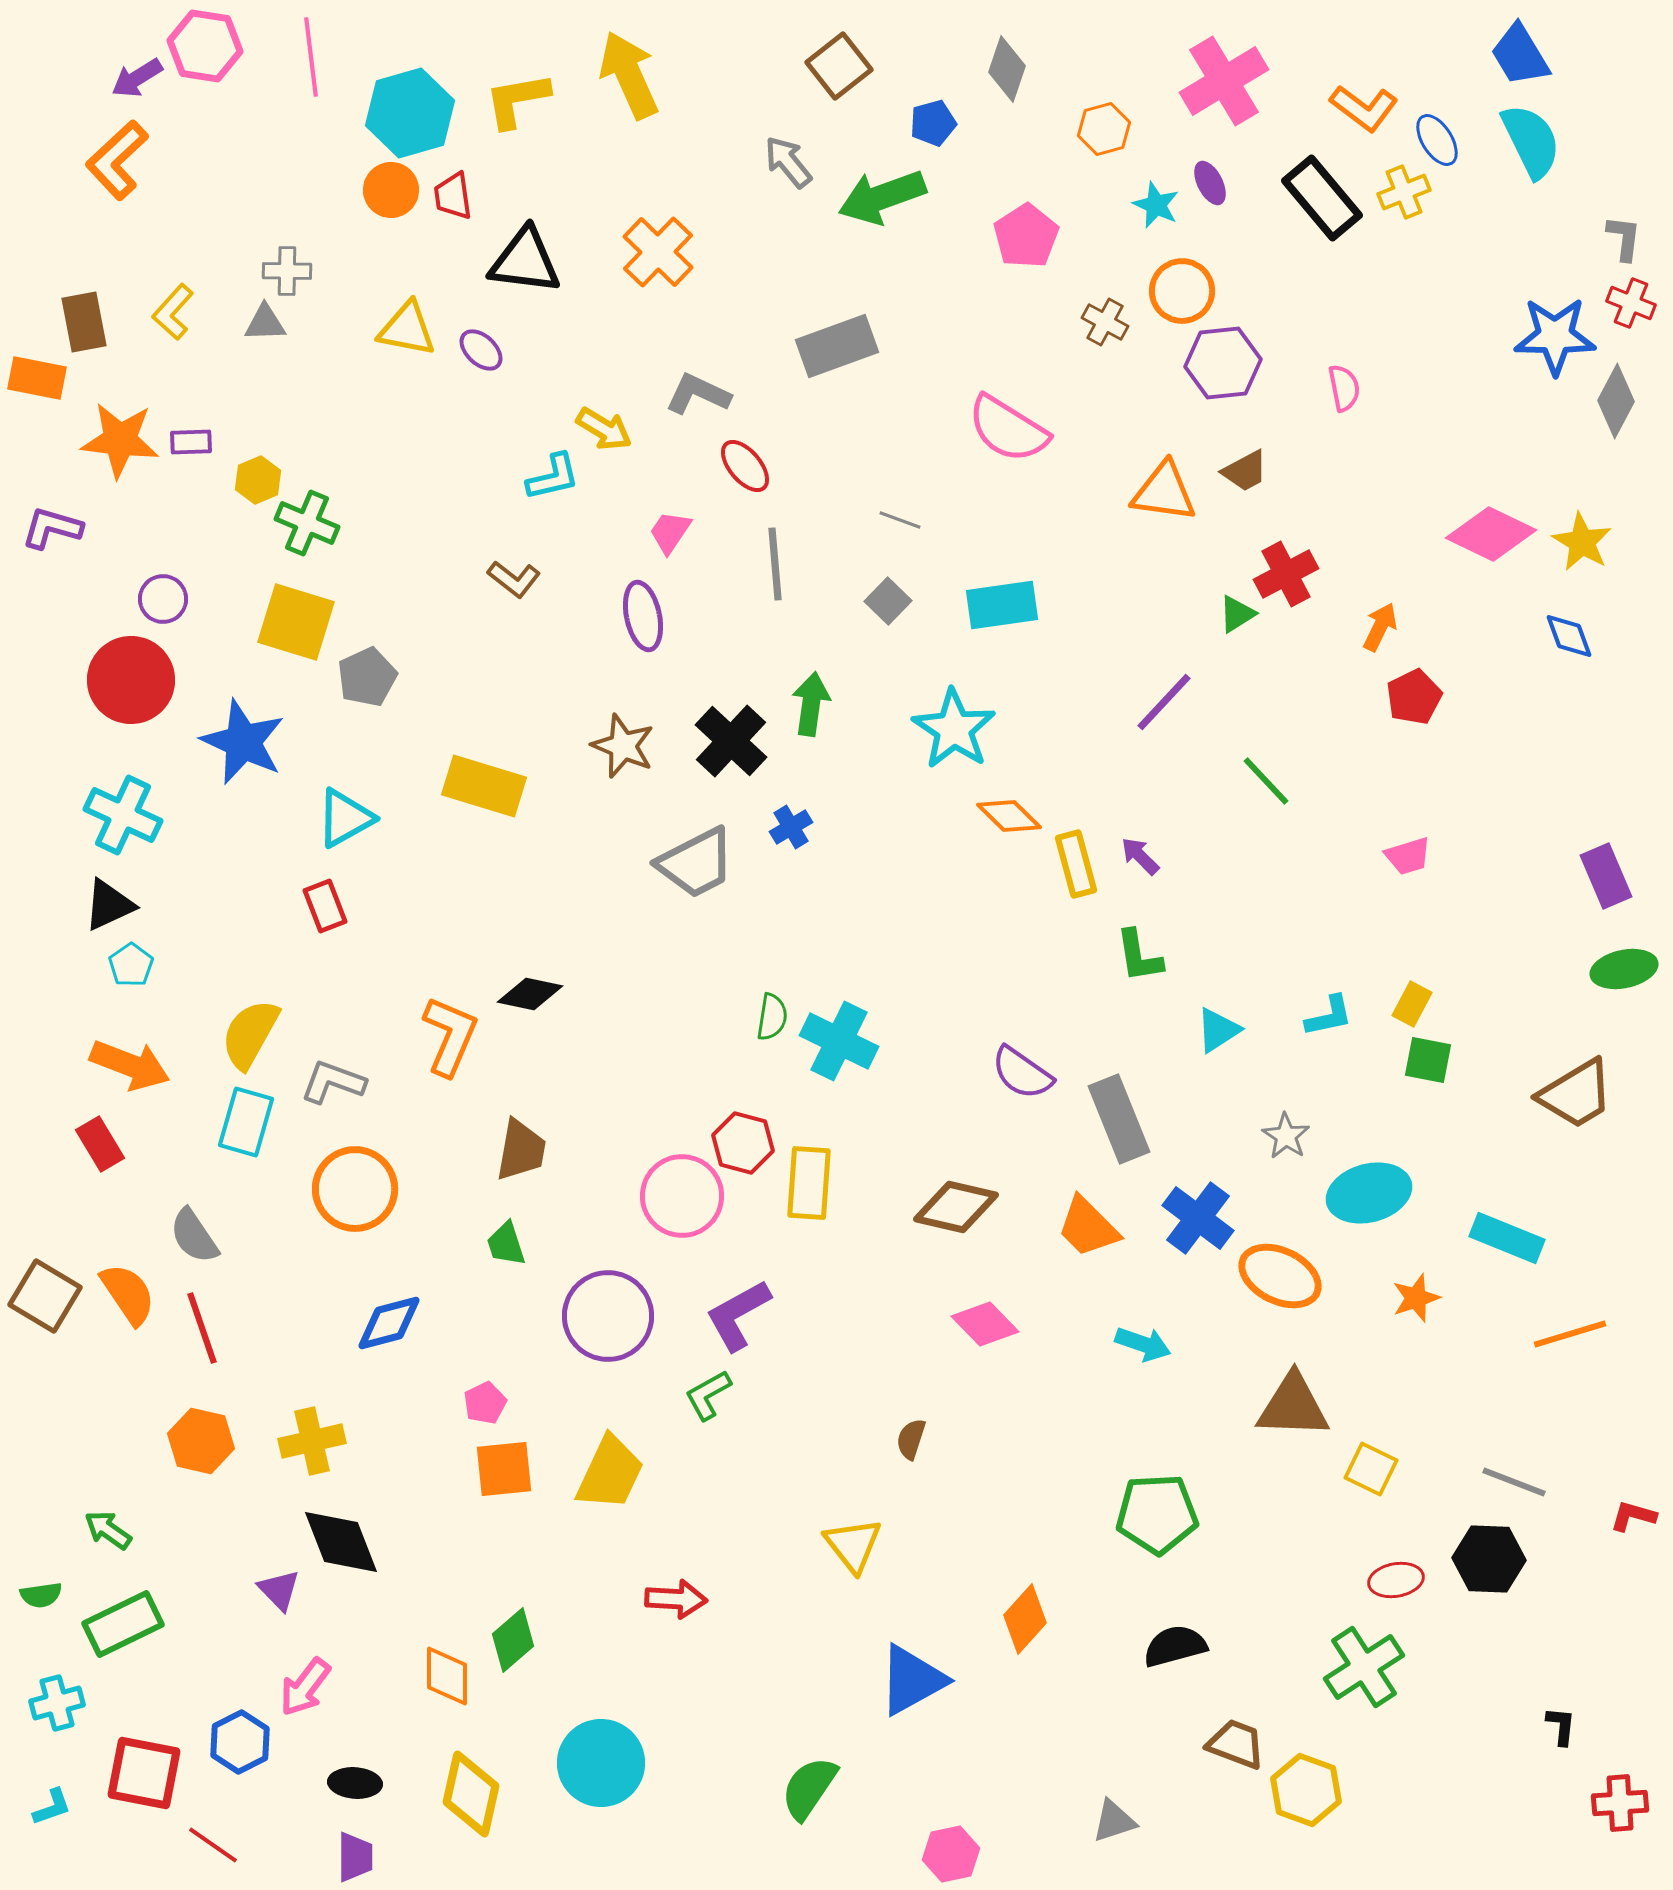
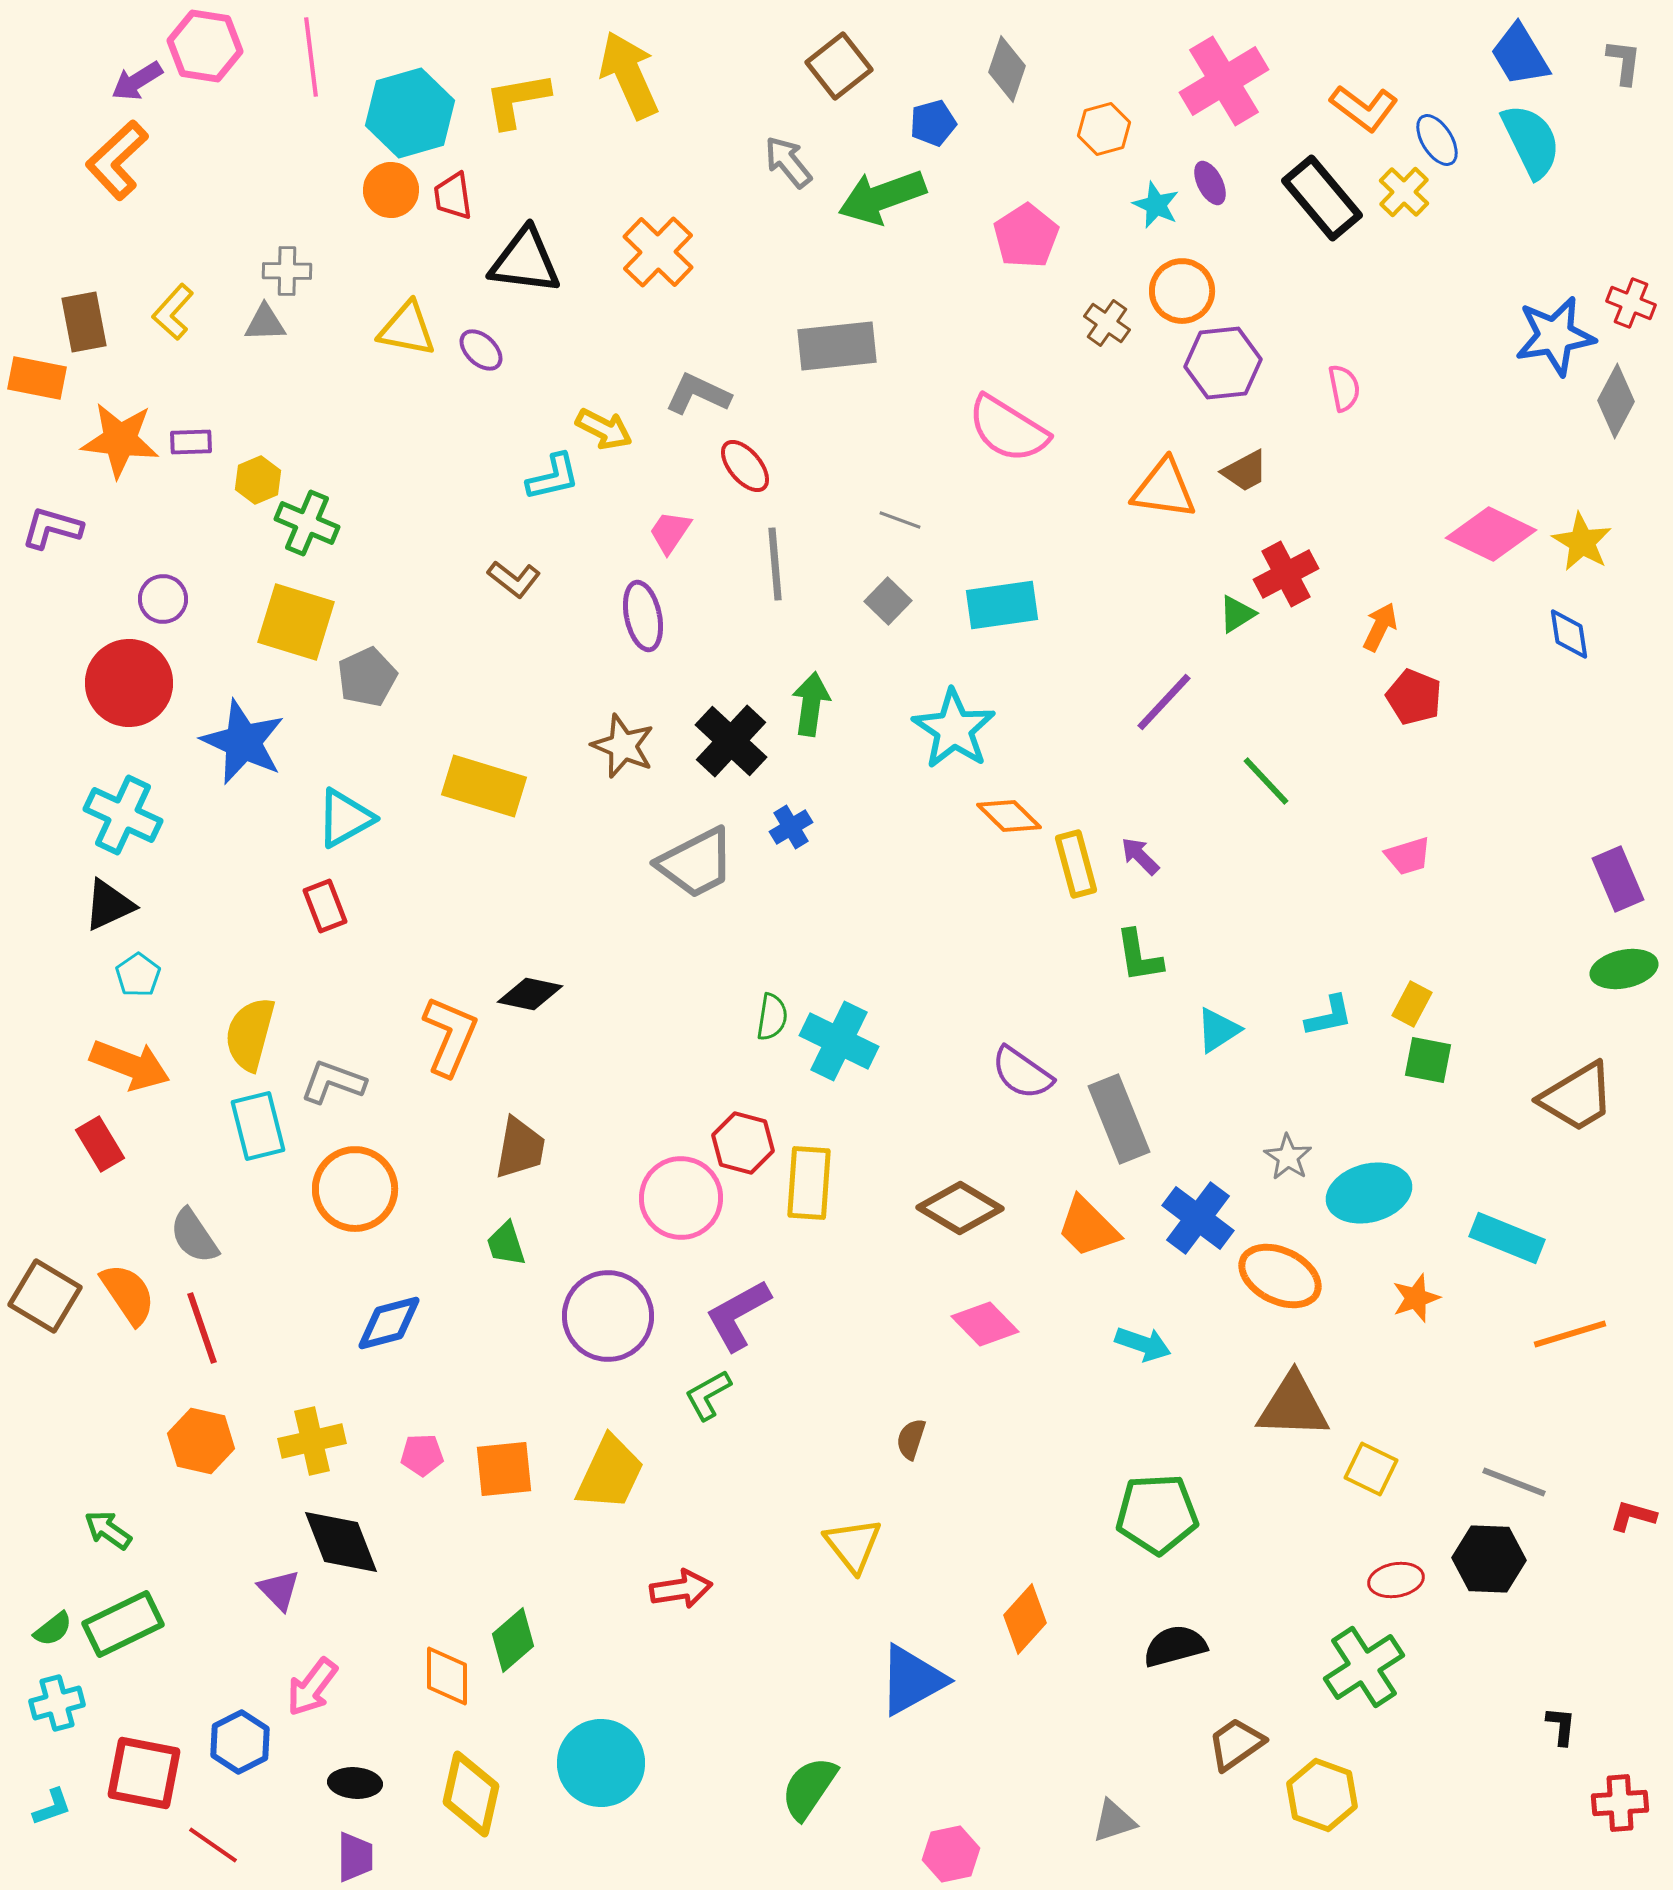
purple arrow at (137, 78): moved 3 px down
yellow cross at (1404, 192): rotated 24 degrees counterclockwise
gray L-shape at (1624, 238): moved 176 px up
brown cross at (1105, 322): moved 2 px right, 1 px down; rotated 6 degrees clockwise
blue star at (1555, 336): rotated 10 degrees counterclockwise
gray rectangle at (837, 346): rotated 14 degrees clockwise
yellow arrow at (604, 429): rotated 4 degrees counterclockwise
orange triangle at (1164, 492): moved 3 px up
blue diamond at (1569, 636): moved 2 px up; rotated 12 degrees clockwise
red circle at (131, 680): moved 2 px left, 3 px down
red pentagon at (1414, 697): rotated 24 degrees counterclockwise
purple rectangle at (1606, 876): moved 12 px right, 3 px down
cyan pentagon at (131, 965): moved 7 px right, 10 px down
yellow semicircle at (250, 1034): rotated 14 degrees counterclockwise
brown trapezoid at (1576, 1094): moved 1 px right, 3 px down
cyan rectangle at (246, 1122): moved 12 px right, 4 px down; rotated 30 degrees counterclockwise
gray star at (1286, 1136): moved 2 px right, 21 px down
brown trapezoid at (521, 1150): moved 1 px left, 2 px up
pink circle at (682, 1196): moved 1 px left, 2 px down
brown diamond at (956, 1207): moved 4 px right, 1 px down; rotated 18 degrees clockwise
pink pentagon at (485, 1403): moved 63 px left, 52 px down; rotated 24 degrees clockwise
green semicircle at (41, 1595): moved 12 px right, 34 px down; rotated 30 degrees counterclockwise
red arrow at (676, 1599): moved 5 px right, 10 px up; rotated 12 degrees counterclockwise
pink arrow at (305, 1687): moved 7 px right
brown trapezoid at (1236, 1744): rotated 56 degrees counterclockwise
yellow hexagon at (1306, 1790): moved 16 px right, 5 px down
